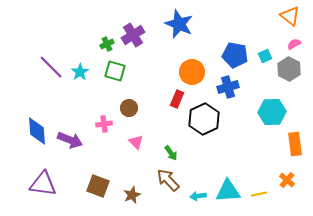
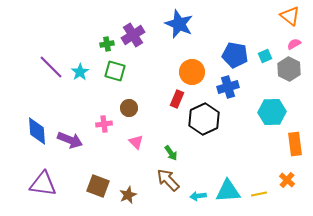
green cross: rotated 16 degrees clockwise
brown star: moved 4 px left
